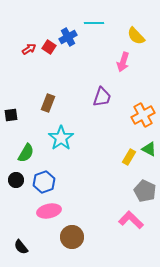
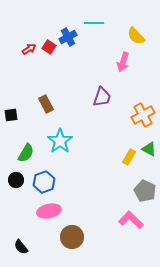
brown rectangle: moved 2 px left, 1 px down; rotated 48 degrees counterclockwise
cyan star: moved 1 px left, 3 px down
